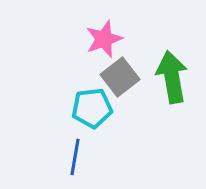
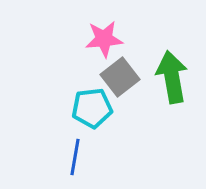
pink star: rotated 15 degrees clockwise
